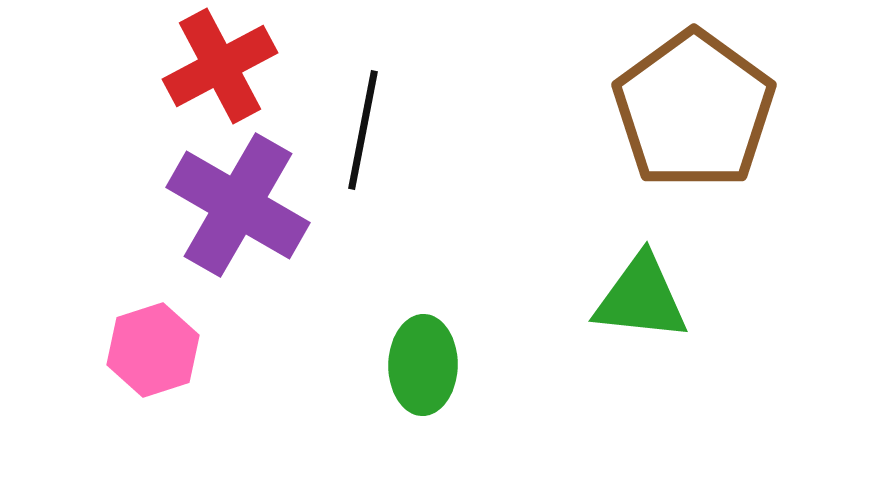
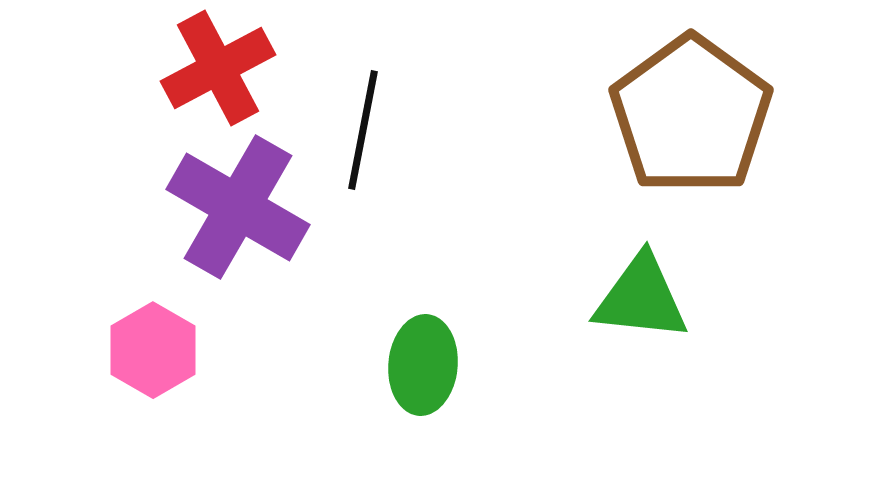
red cross: moved 2 px left, 2 px down
brown pentagon: moved 3 px left, 5 px down
purple cross: moved 2 px down
pink hexagon: rotated 12 degrees counterclockwise
green ellipse: rotated 4 degrees clockwise
